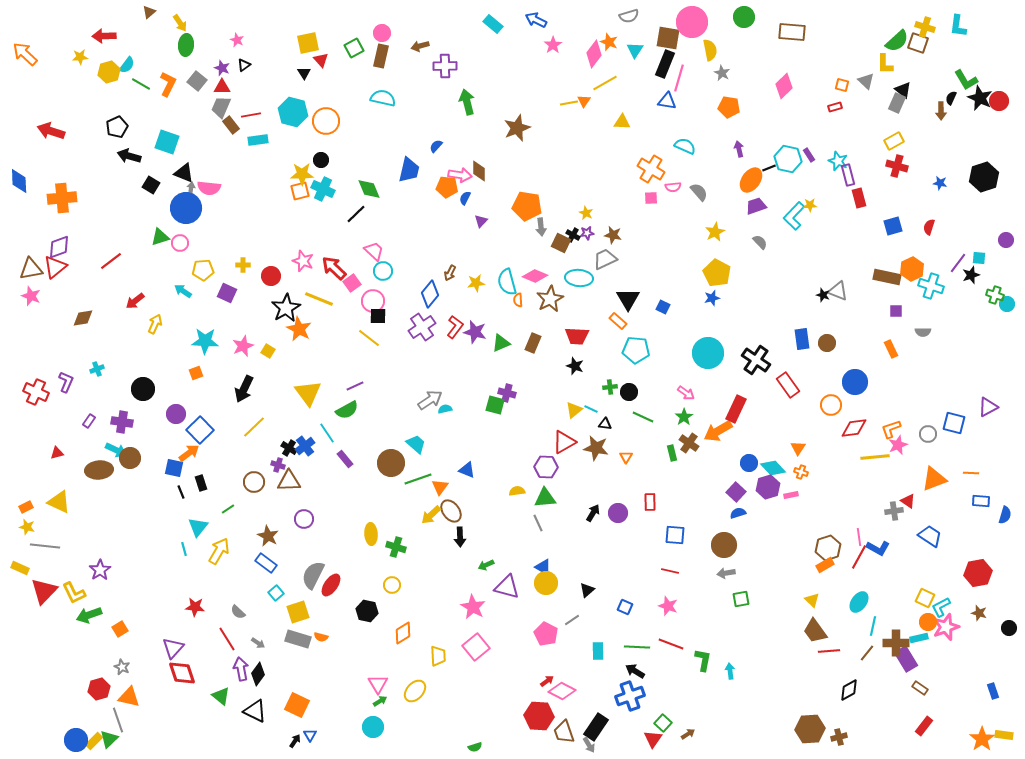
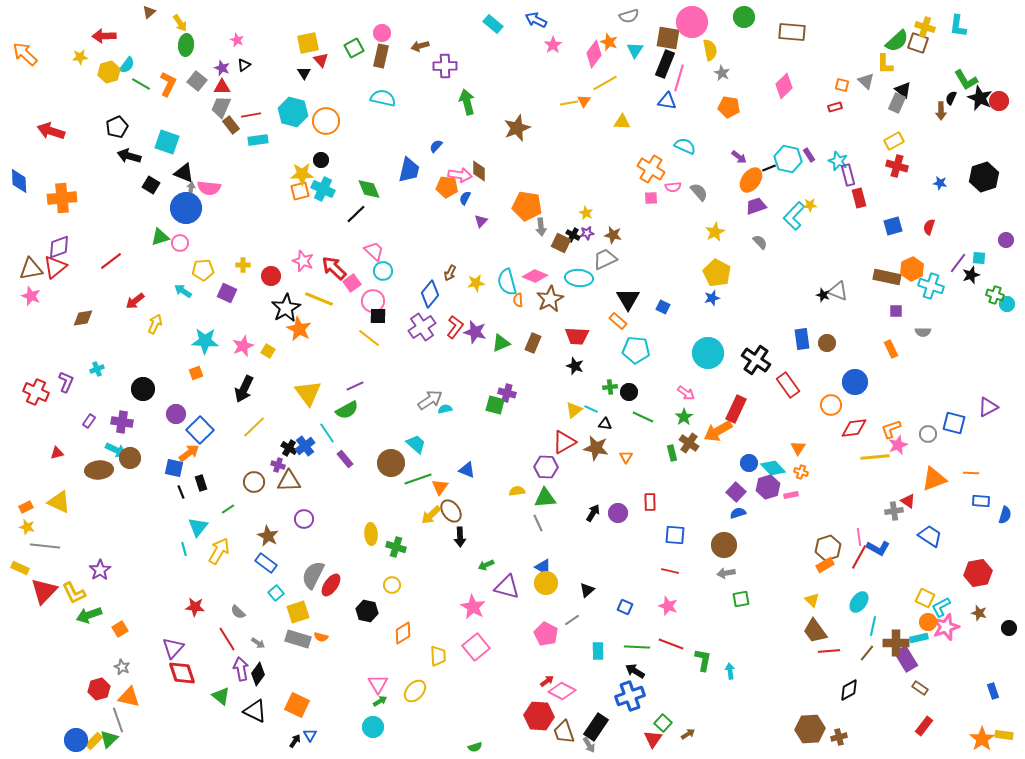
purple arrow at (739, 149): moved 8 px down; rotated 140 degrees clockwise
